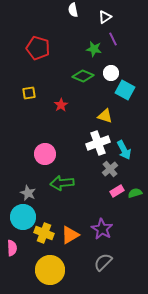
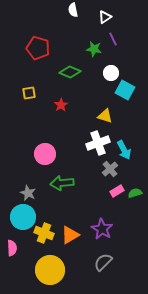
green diamond: moved 13 px left, 4 px up
